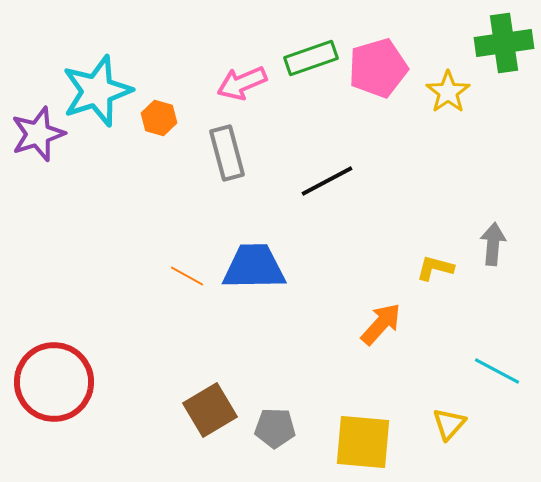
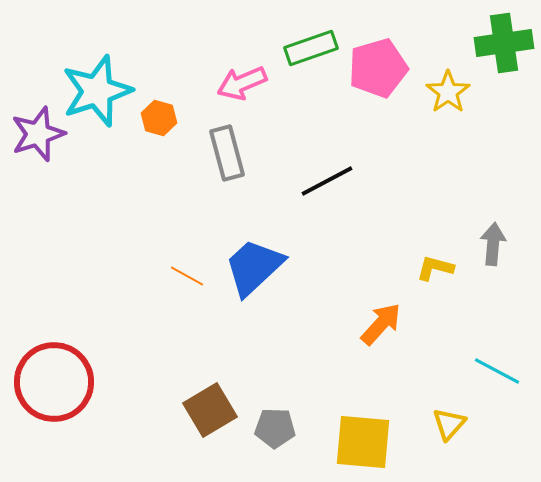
green rectangle: moved 10 px up
blue trapezoid: rotated 42 degrees counterclockwise
